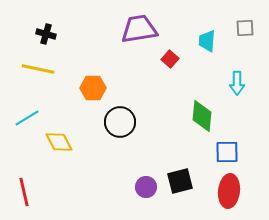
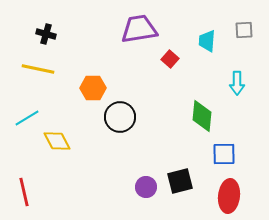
gray square: moved 1 px left, 2 px down
black circle: moved 5 px up
yellow diamond: moved 2 px left, 1 px up
blue square: moved 3 px left, 2 px down
red ellipse: moved 5 px down
